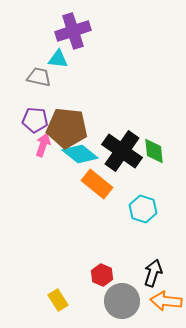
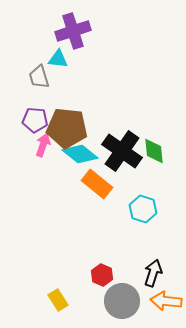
gray trapezoid: rotated 120 degrees counterclockwise
